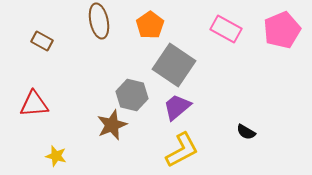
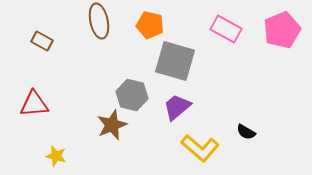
orange pentagon: rotated 24 degrees counterclockwise
gray square: moved 1 px right, 4 px up; rotated 18 degrees counterclockwise
yellow L-shape: moved 18 px right, 2 px up; rotated 69 degrees clockwise
